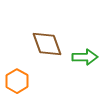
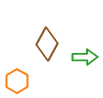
brown diamond: rotated 48 degrees clockwise
